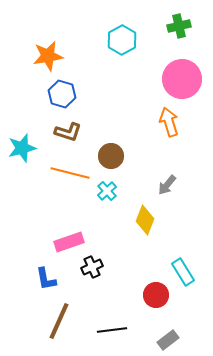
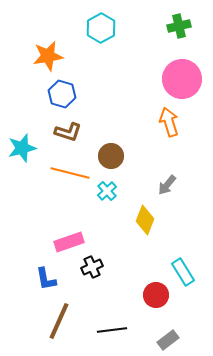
cyan hexagon: moved 21 px left, 12 px up
